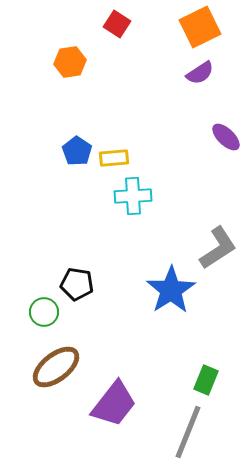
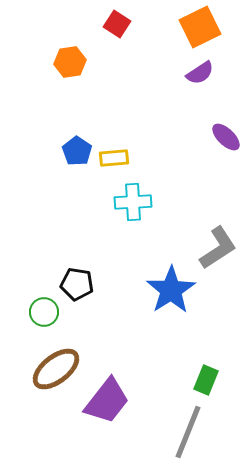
cyan cross: moved 6 px down
brown ellipse: moved 2 px down
purple trapezoid: moved 7 px left, 3 px up
